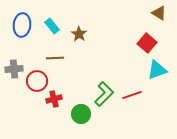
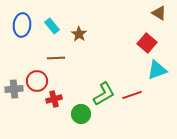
brown line: moved 1 px right
gray cross: moved 20 px down
green L-shape: rotated 15 degrees clockwise
